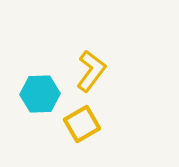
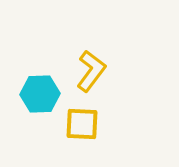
yellow square: rotated 33 degrees clockwise
